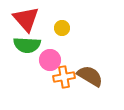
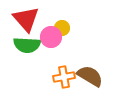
pink circle: moved 1 px right, 23 px up
